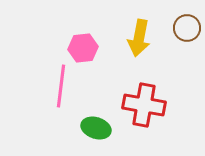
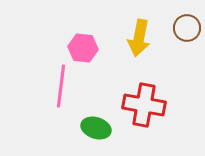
pink hexagon: rotated 12 degrees clockwise
